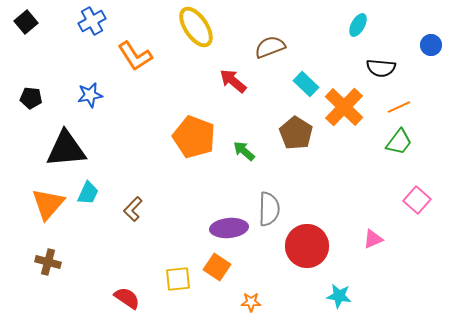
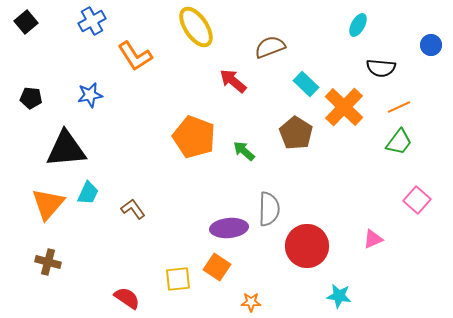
brown L-shape: rotated 100 degrees clockwise
